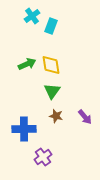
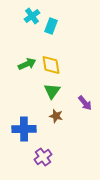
purple arrow: moved 14 px up
